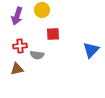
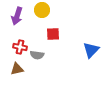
red cross: moved 1 px down; rotated 16 degrees clockwise
